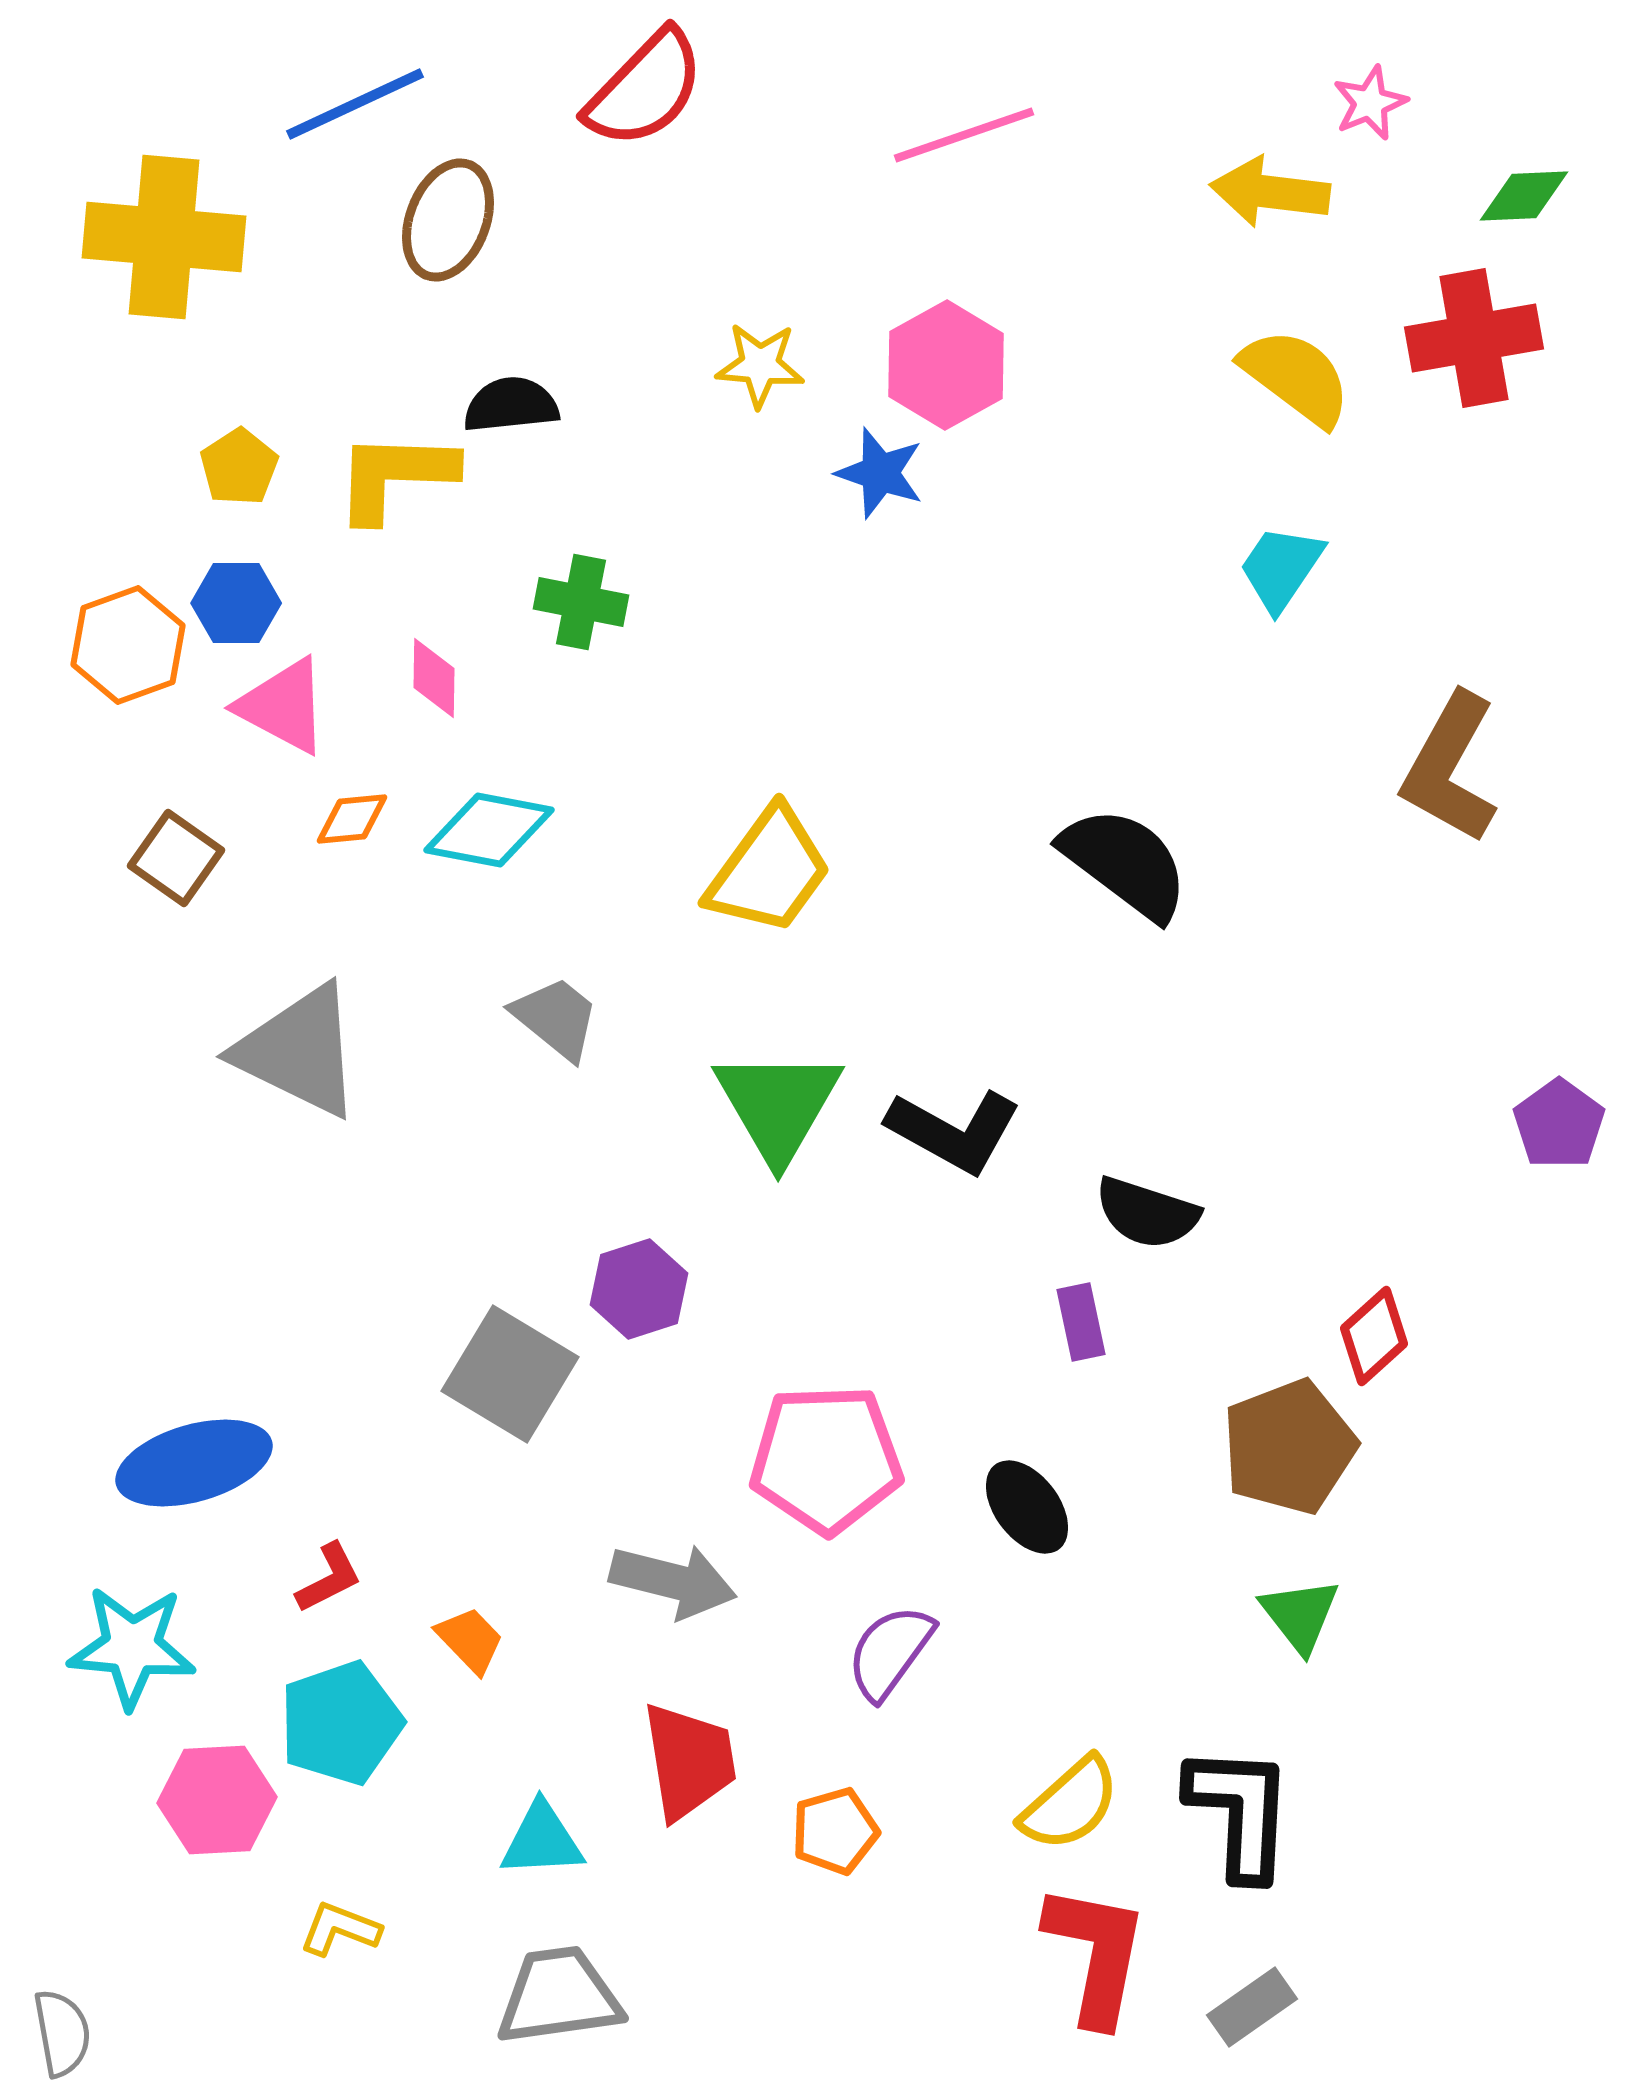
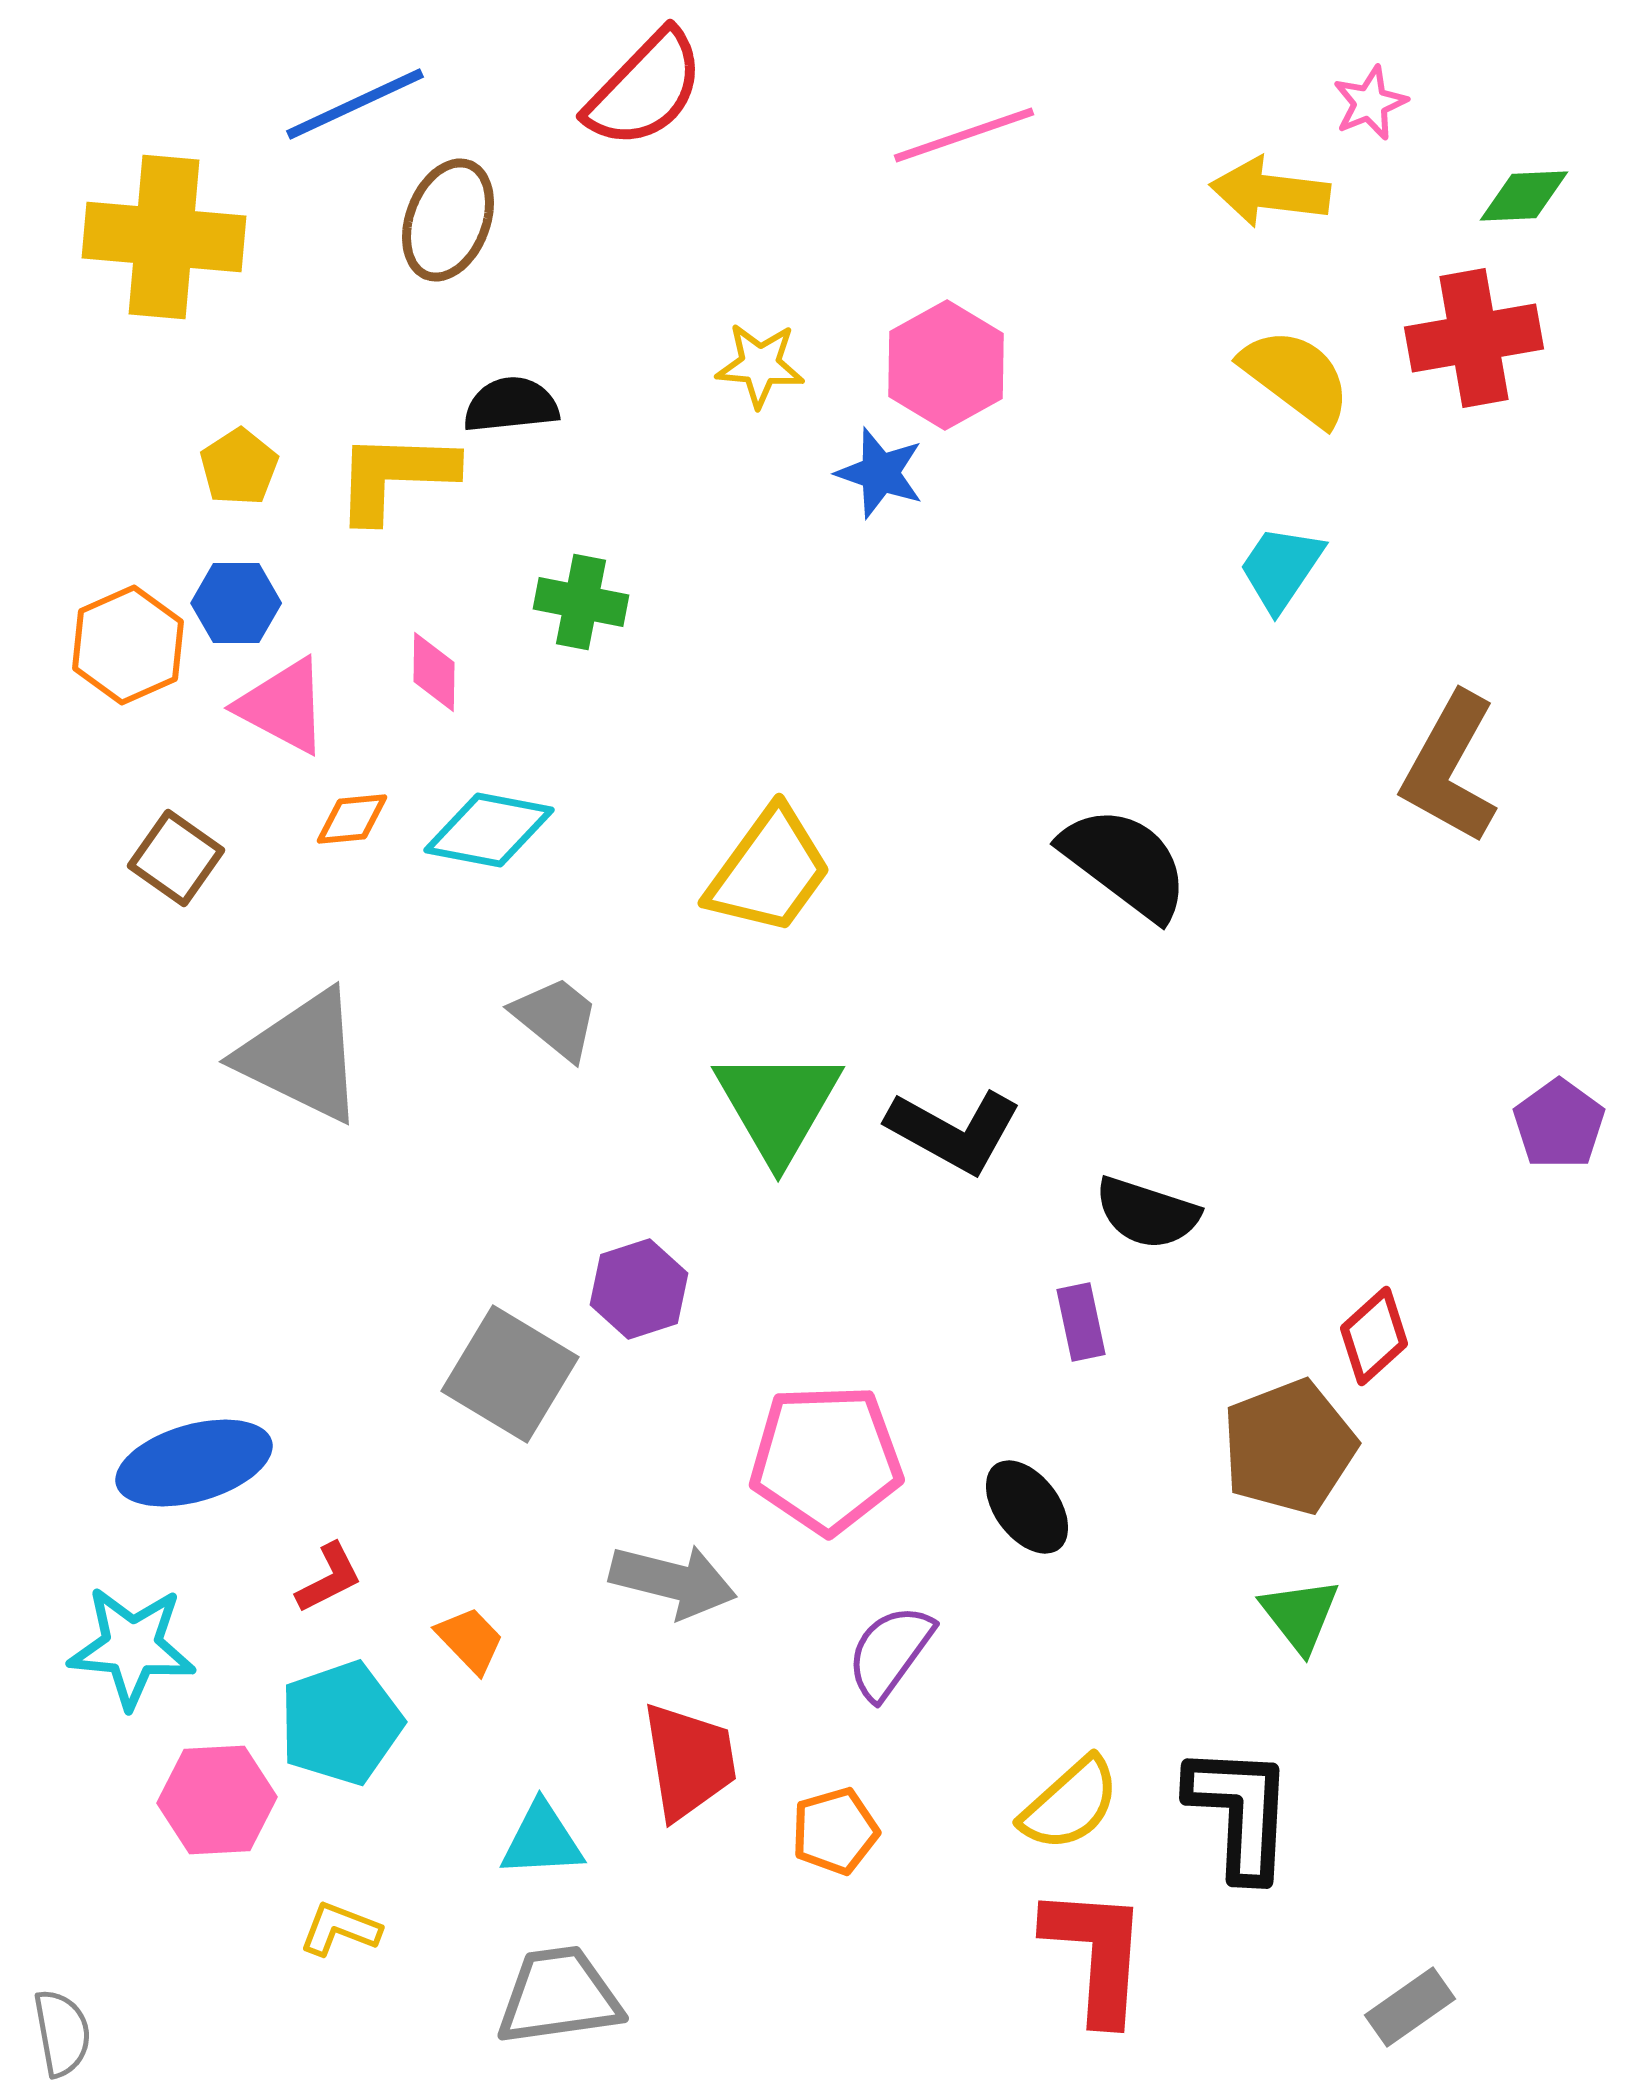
orange hexagon at (128, 645): rotated 4 degrees counterclockwise
pink diamond at (434, 678): moved 6 px up
gray triangle at (299, 1051): moved 3 px right, 5 px down
red L-shape at (1096, 1954): rotated 7 degrees counterclockwise
gray rectangle at (1252, 2007): moved 158 px right
